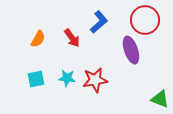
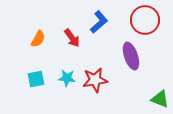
purple ellipse: moved 6 px down
